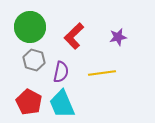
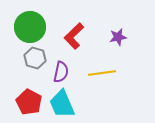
gray hexagon: moved 1 px right, 2 px up
